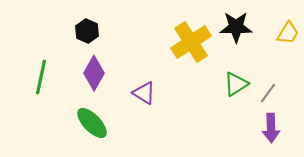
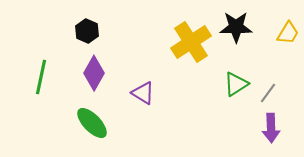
purple triangle: moved 1 px left
